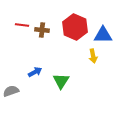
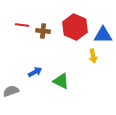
brown cross: moved 1 px right, 1 px down
green triangle: rotated 36 degrees counterclockwise
